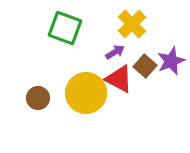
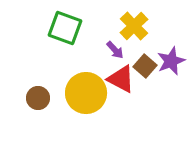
yellow cross: moved 2 px right, 2 px down
purple arrow: moved 2 px up; rotated 78 degrees clockwise
red triangle: moved 2 px right
